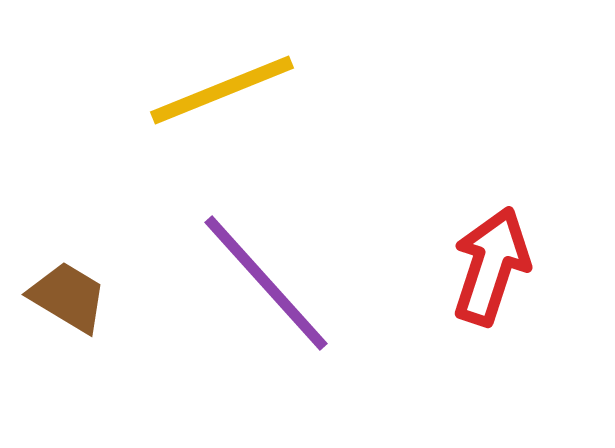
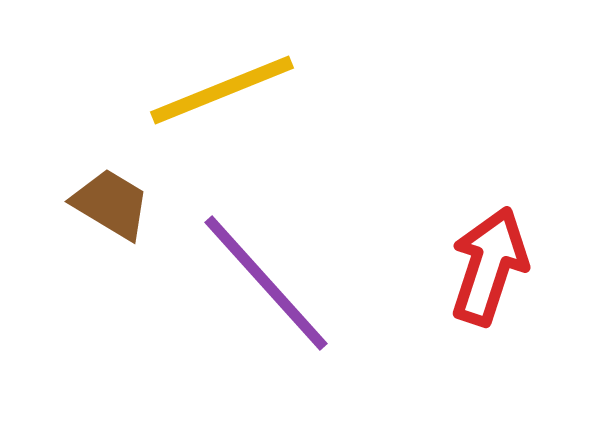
red arrow: moved 2 px left
brown trapezoid: moved 43 px right, 93 px up
